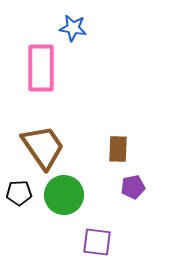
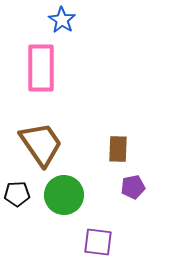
blue star: moved 11 px left, 8 px up; rotated 24 degrees clockwise
brown trapezoid: moved 2 px left, 3 px up
black pentagon: moved 2 px left, 1 px down
purple square: moved 1 px right
